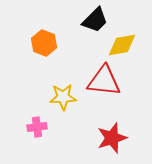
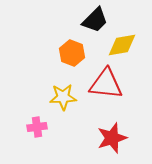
orange hexagon: moved 28 px right, 10 px down
red triangle: moved 2 px right, 3 px down
